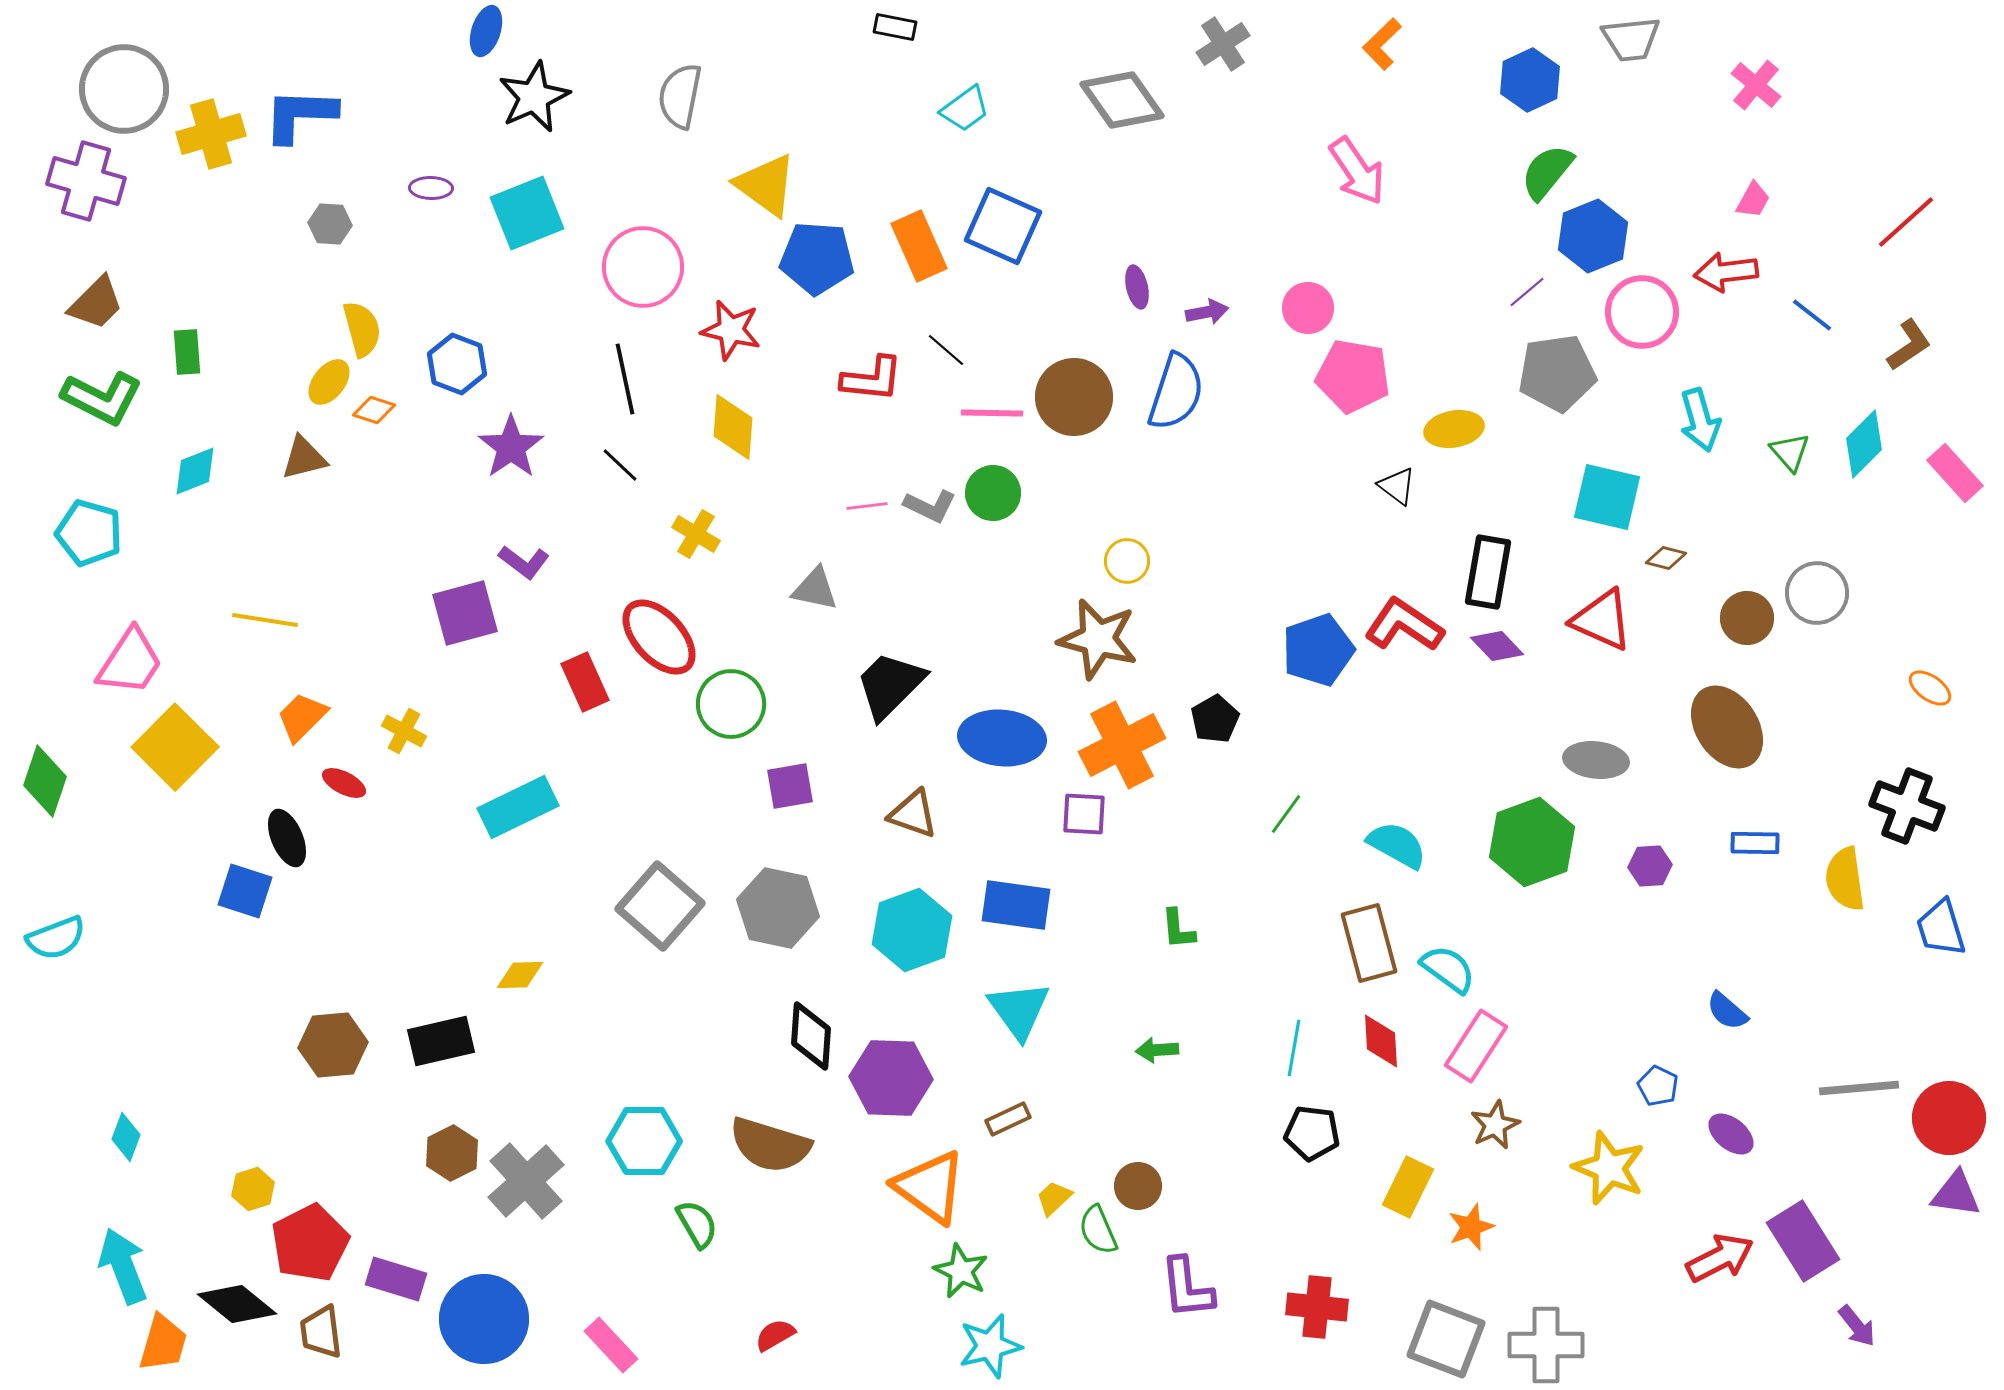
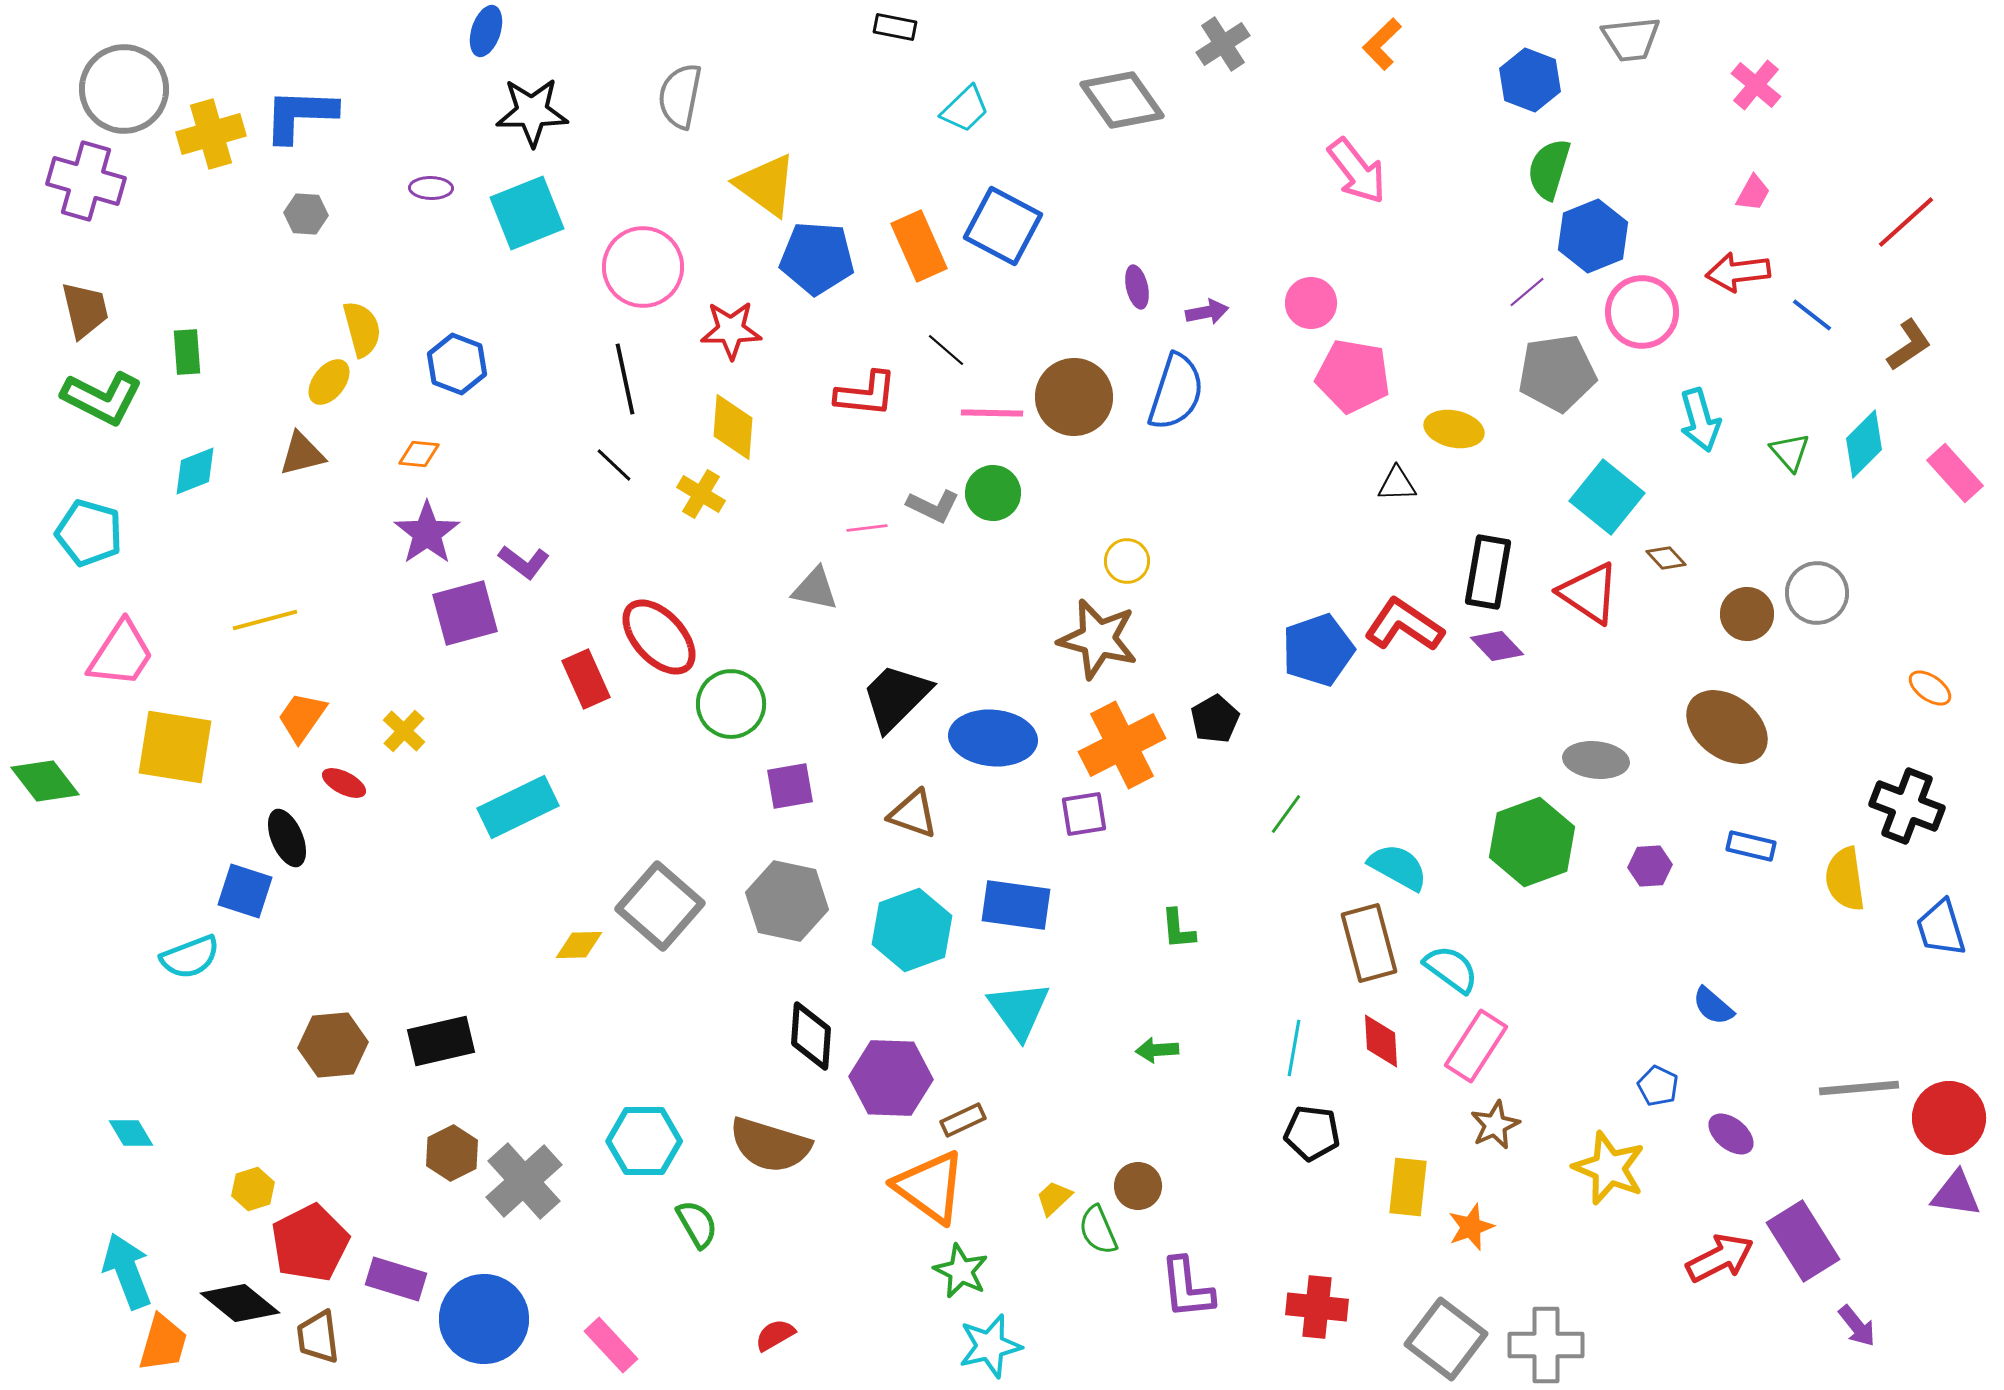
blue hexagon at (1530, 80): rotated 14 degrees counterclockwise
black star at (534, 97): moved 2 px left, 15 px down; rotated 24 degrees clockwise
cyan trapezoid at (965, 109): rotated 8 degrees counterclockwise
pink arrow at (1357, 171): rotated 4 degrees counterclockwise
green semicircle at (1547, 172): moved 2 px right, 3 px up; rotated 22 degrees counterclockwise
pink trapezoid at (1753, 200): moved 7 px up
gray hexagon at (330, 224): moved 24 px left, 10 px up
blue square at (1003, 226): rotated 4 degrees clockwise
red arrow at (1726, 272): moved 12 px right
brown trapezoid at (96, 303): moved 11 px left, 7 px down; rotated 58 degrees counterclockwise
pink circle at (1308, 308): moved 3 px right, 5 px up
red star at (731, 330): rotated 14 degrees counterclockwise
red L-shape at (872, 379): moved 6 px left, 15 px down
orange diamond at (374, 410): moved 45 px right, 44 px down; rotated 12 degrees counterclockwise
yellow ellipse at (1454, 429): rotated 22 degrees clockwise
purple star at (511, 447): moved 84 px left, 86 px down
brown triangle at (304, 458): moved 2 px left, 4 px up
black line at (620, 465): moved 6 px left
black triangle at (1397, 486): moved 2 px up; rotated 39 degrees counterclockwise
cyan square at (1607, 497): rotated 26 degrees clockwise
pink line at (867, 506): moved 22 px down
gray L-shape at (930, 506): moved 3 px right
yellow cross at (696, 534): moved 5 px right, 40 px up
brown diamond at (1666, 558): rotated 33 degrees clockwise
brown circle at (1747, 618): moved 4 px up
yellow line at (265, 620): rotated 24 degrees counterclockwise
red triangle at (1602, 620): moved 13 px left, 27 px up; rotated 10 degrees clockwise
pink trapezoid at (130, 662): moved 9 px left, 8 px up
red rectangle at (585, 682): moved 1 px right, 3 px up
black trapezoid at (890, 685): moved 6 px right, 12 px down
orange trapezoid at (302, 717): rotated 10 degrees counterclockwise
brown ellipse at (1727, 727): rotated 20 degrees counterclockwise
yellow cross at (404, 731): rotated 15 degrees clockwise
blue ellipse at (1002, 738): moved 9 px left
yellow square at (175, 747): rotated 36 degrees counterclockwise
green diamond at (45, 781): rotated 56 degrees counterclockwise
purple square at (1084, 814): rotated 12 degrees counterclockwise
blue rectangle at (1755, 843): moved 4 px left, 3 px down; rotated 12 degrees clockwise
cyan semicircle at (1397, 845): moved 1 px right, 22 px down
gray hexagon at (778, 908): moved 9 px right, 7 px up
cyan semicircle at (56, 938): moved 134 px right, 19 px down
cyan semicircle at (1448, 969): moved 3 px right
yellow diamond at (520, 975): moved 59 px right, 30 px up
blue semicircle at (1727, 1011): moved 14 px left, 5 px up
brown rectangle at (1008, 1119): moved 45 px left, 1 px down
cyan diamond at (126, 1137): moved 5 px right, 4 px up; rotated 51 degrees counterclockwise
gray cross at (526, 1181): moved 2 px left
yellow rectangle at (1408, 1187): rotated 20 degrees counterclockwise
cyan arrow at (123, 1266): moved 4 px right, 5 px down
black diamond at (237, 1304): moved 3 px right, 1 px up
brown trapezoid at (321, 1332): moved 3 px left, 5 px down
gray square at (1446, 1339): rotated 16 degrees clockwise
